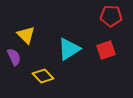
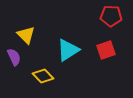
cyan triangle: moved 1 px left, 1 px down
